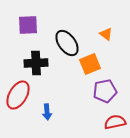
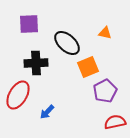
purple square: moved 1 px right, 1 px up
orange triangle: moved 1 px left, 1 px up; rotated 24 degrees counterclockwise
black ellipse: rotated 12 degrees counterclockwise
orange square: moved 2 px left, 3 px down
purple pentagon: rotated 15 degrees counterclockwise
blue arrow: rotated 49 degrees clockwise
